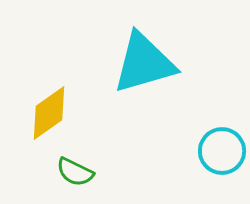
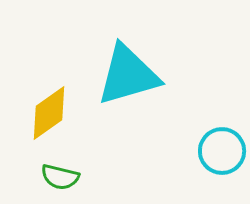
cyan triangle: moved 16 px left, 12 px down
green semicircle: moved 15 px left, 5 px down; rotated 12 degrees counterclockwise
